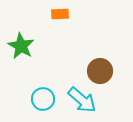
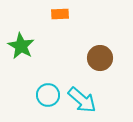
brown circle: moved 13 px up
cyan circle: moved 5 px right, 4 px up
